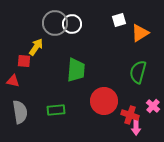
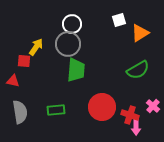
gray circle: moved 13 px right, 21 px down
green semicircle: moved 2 px up; rotated 135 degrees counterclockwise
red circle: moved 2 px left, 6 px down
